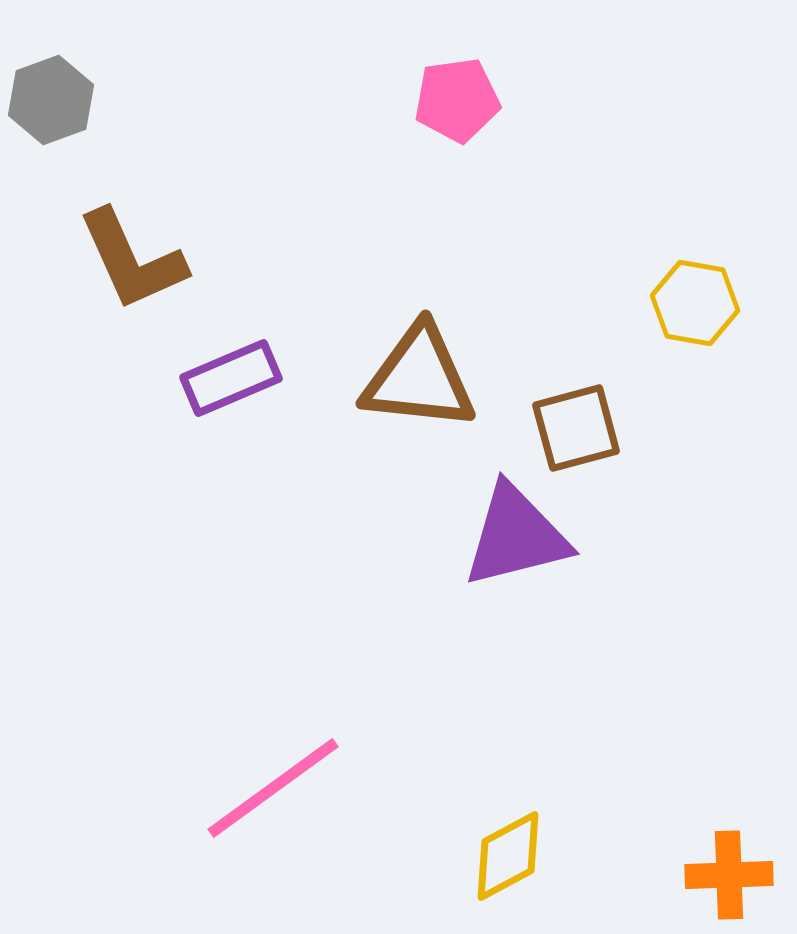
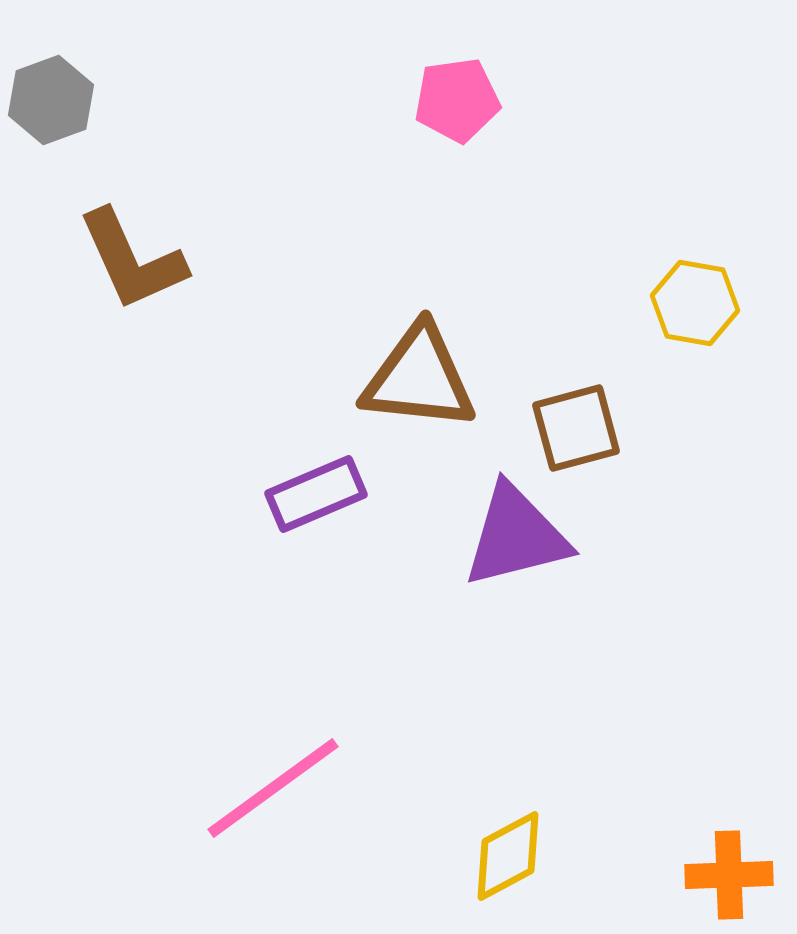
purple rectangle: moved 85 px right, 116 px down
